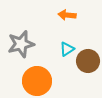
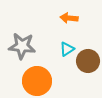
orange arrow: moved 2 px right, 3 px down
gray star: moved 1 px right, 2 px down; rotated 20 degrees clockwise
